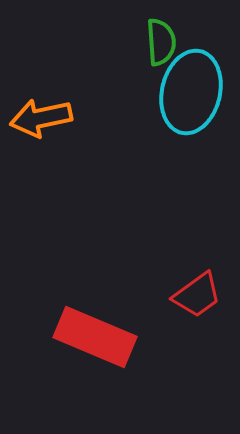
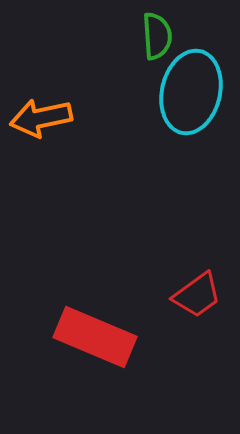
green semicircle: moved 4 px left, 6 px up
